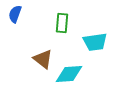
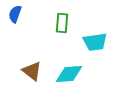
brown triangle: moved 11 px left, 12 px down
